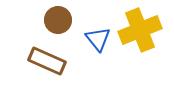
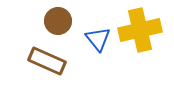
brown circle: moved 1 px down
yellow cross: rotated 9 degrees clockwise
